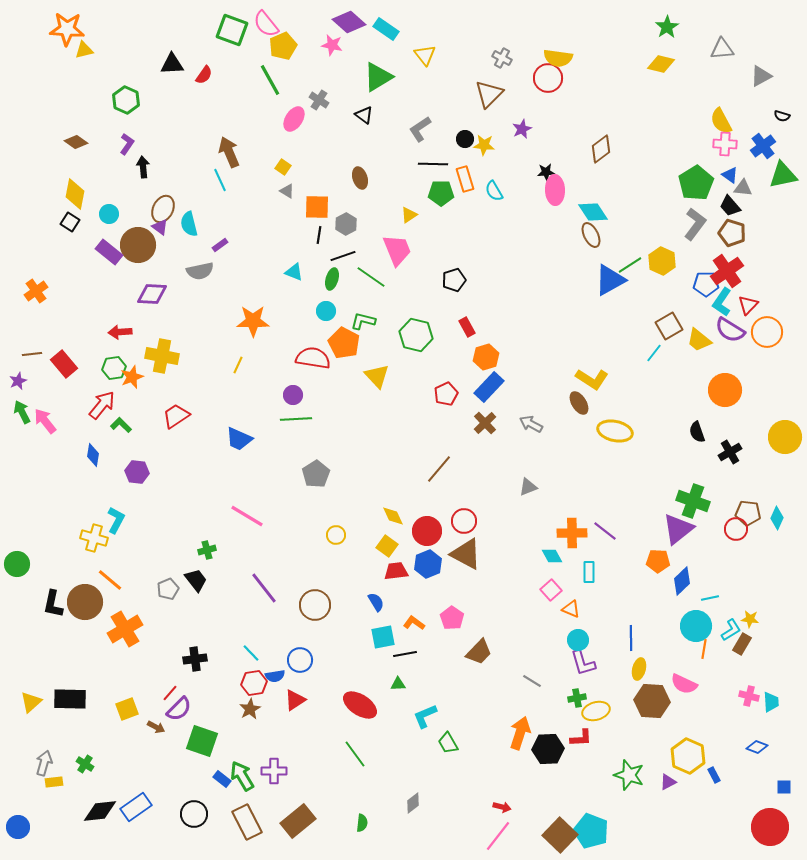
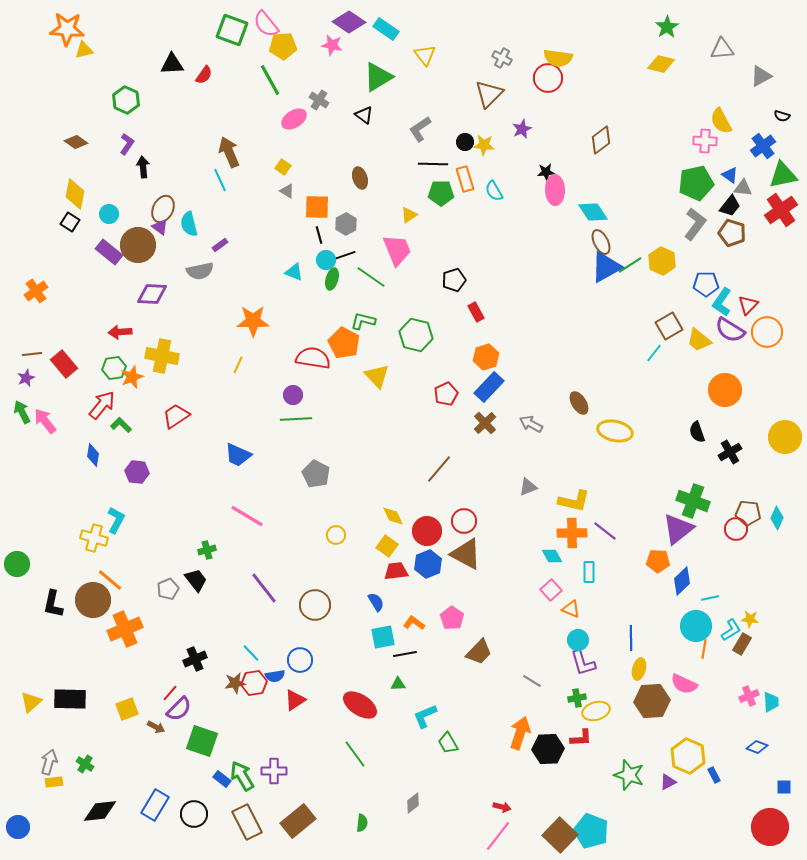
purple diamond at (349, 22): rotated 8 degrees counterclockwise
yellow pentagon at (283, 46): rotated 20 degrees clockwise
pink ellipse at (294, 119): rotated 25 degrees clockwise
black circle at (465, 139): moved 3 px down
pink cross at (725, 144): moved 20 px left, 3 px up
brown diamond at (601, 149): moved 9 px up
green pentagon at (696, 183): rotated 20 degrees clockwise
black trapezoid at (730, 206): rotated 100 degrees counterclockwise
black line at (319, 235): rotated 24 degrees counterclockwise
brown ellipse at (591, 235): moved 10 px right, 7 px down
red cross at (727, 271): moved 54 px right, 61 px up
blue triangle at (610, 280): moved 4 px left, 13 px up
cyan circle at (326, 311): moved 51 px up
red rectangle at (467, 327): moved 9 px right, 15 px up
yellow L-shape at (592, 379): moved 18 px left, 122 px down; rotated 20 degrees counterclockwise
purple star at (18, 381): moved 8 px right, 3 px up
blue trapezoid at (239, 439): moved 1 px left, 16 px down
gray pentagon at (316, 474): rotated 12 degrees counterclockwise
brown circle at (85, 602): moved 8 px right, 2 px up
orange cross at (125, 629): rotated 8 degrees clockwise
black cross at (195, 659): rotated 15 degrees counterclockwise
pink cross at (749, 696): rotated 36 degrees counterclockwise
brown hexagon at (652, 701): rotated 8 degrees counterclockwise
brown star at (250, 709): moved 15 px left, 26 px up; rotated 20 degrees clockwise
gray arrow at (44, 763): moved 5 px right, 1 px up
blue rectangle at (136, 807): moved 19 px right, 2 px up; rotated 24 degrees counterclockwise
